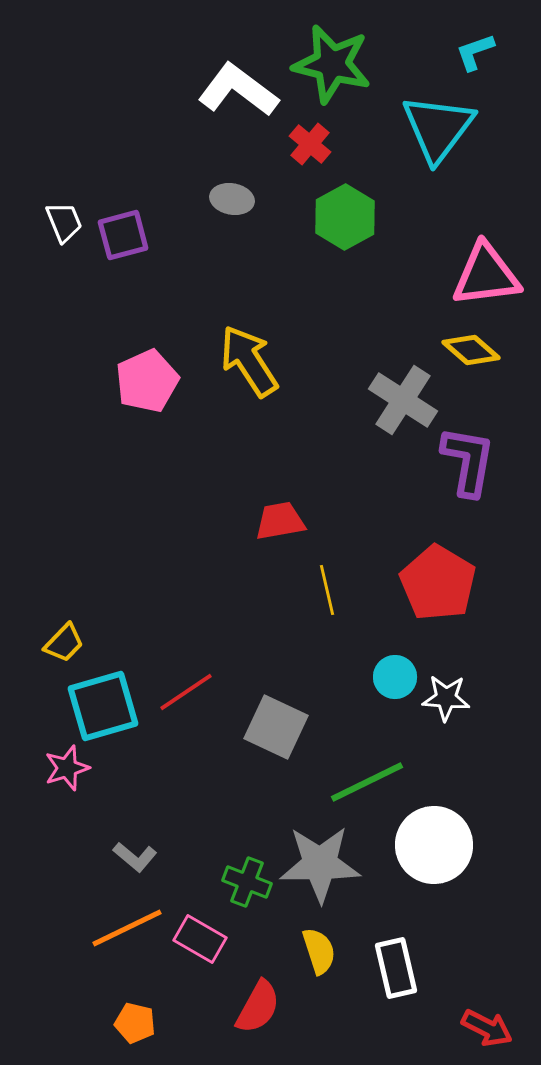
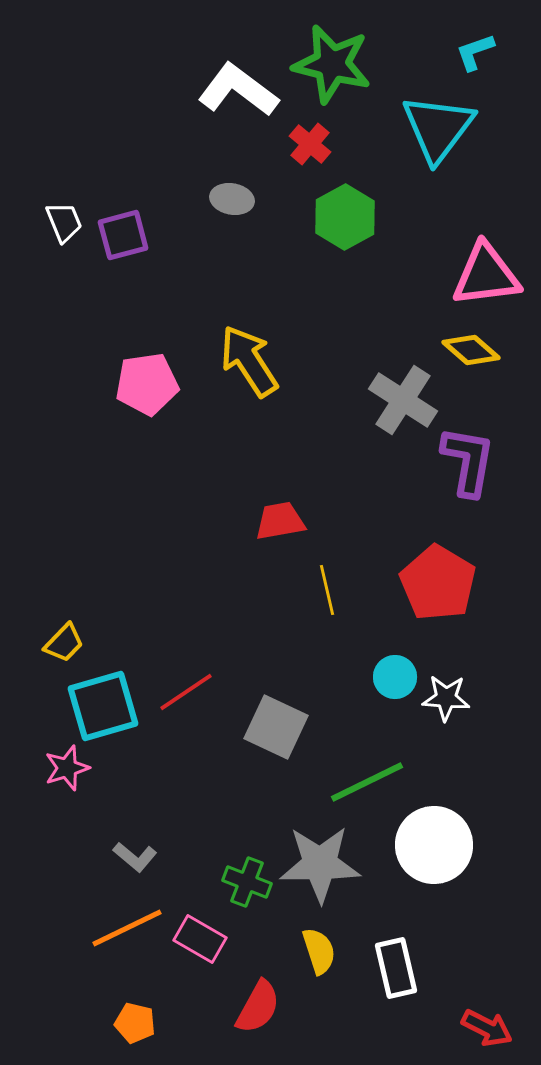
pink pentagon: moved 3 px down; rotated 16 degrees clockwise
